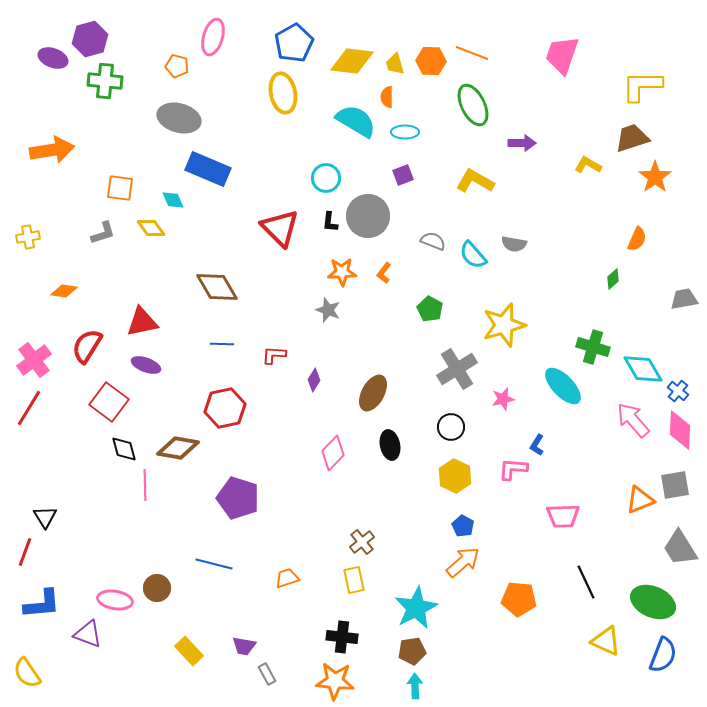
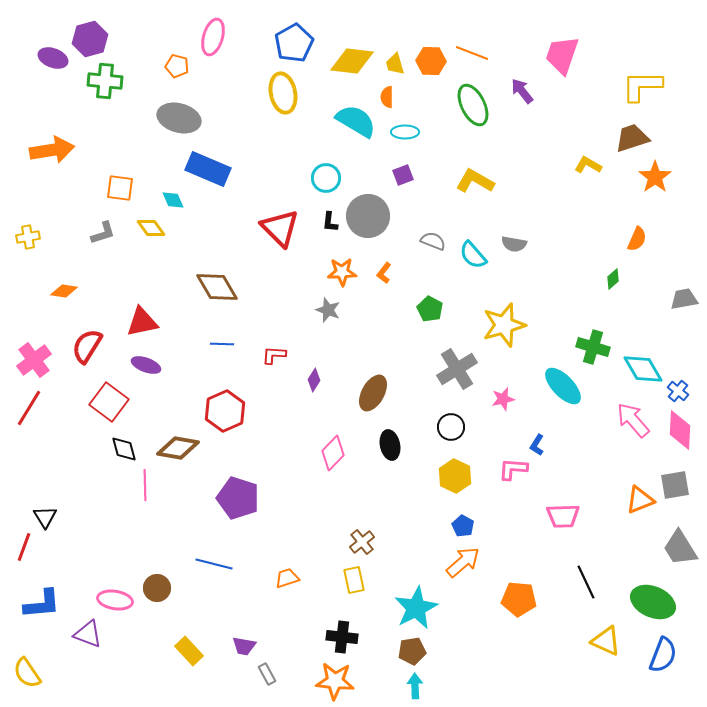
purple arrow at (522, 143): moved 52 px up; rotated 128 degrees counterclockwise
red hexagon at (225, 408): moved 3 px down; rotated 12 degrees counterclockwise
red line at (25, 552): moved 1 px left, 5 px up
